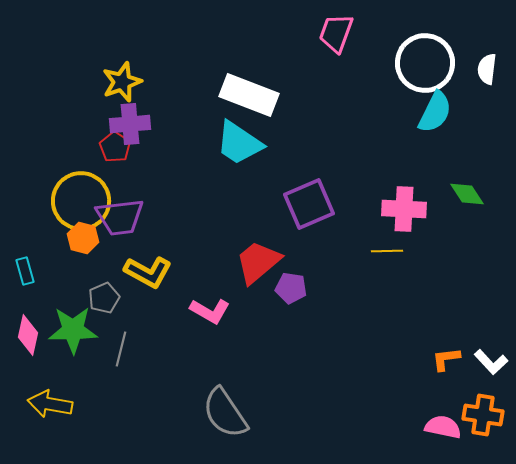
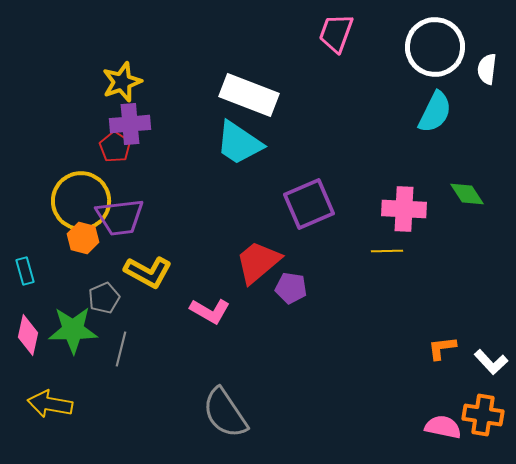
white circle: moved 10 px right, 16 px up
orange L-shape: moved 4 px left, 11 px up
